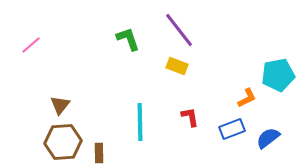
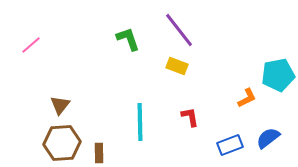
blue rectangle: moved 2 px left, 16 px down
brown hexagon: moved 1 px left, 1 px down
